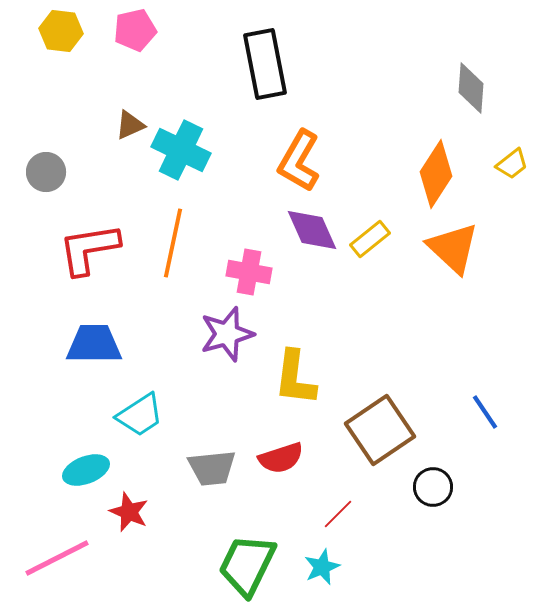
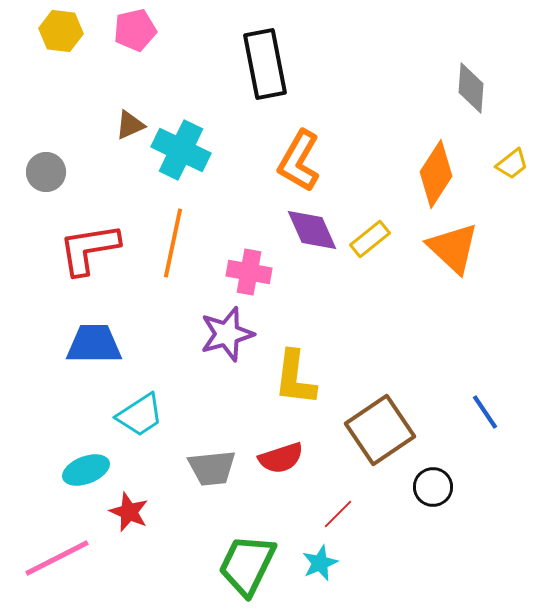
cyan star: moved 2 px left, 4 px up
